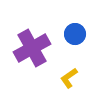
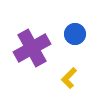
yellow L-shape: rotated 10 degrees counterclockwise
